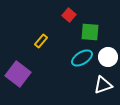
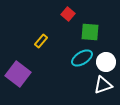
red square: moved 1 px left, 1 px up
white circle: moved 2 px left, 5 px down
